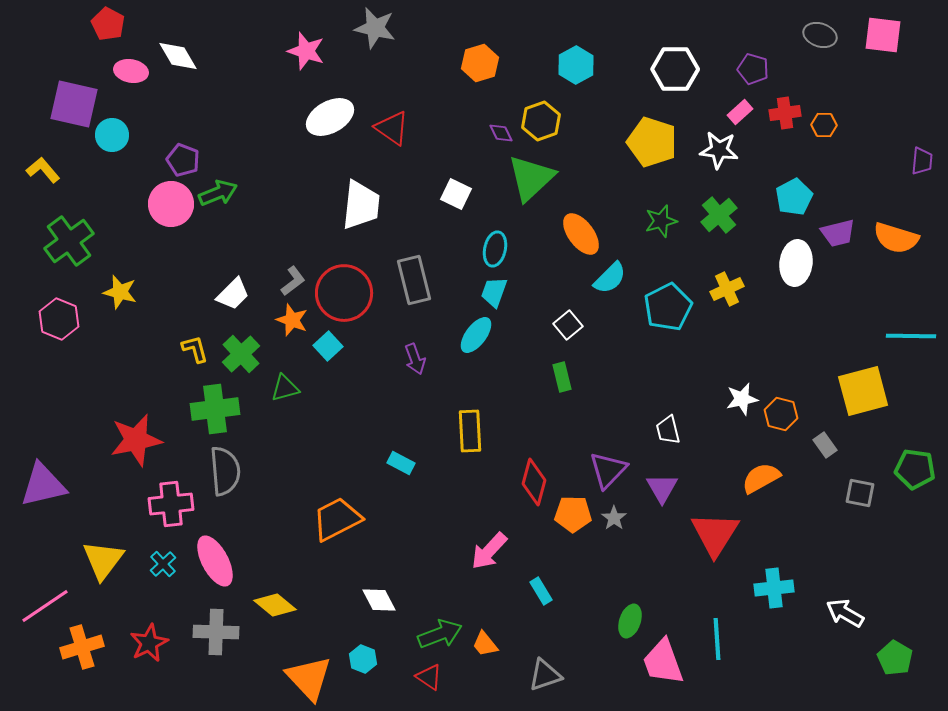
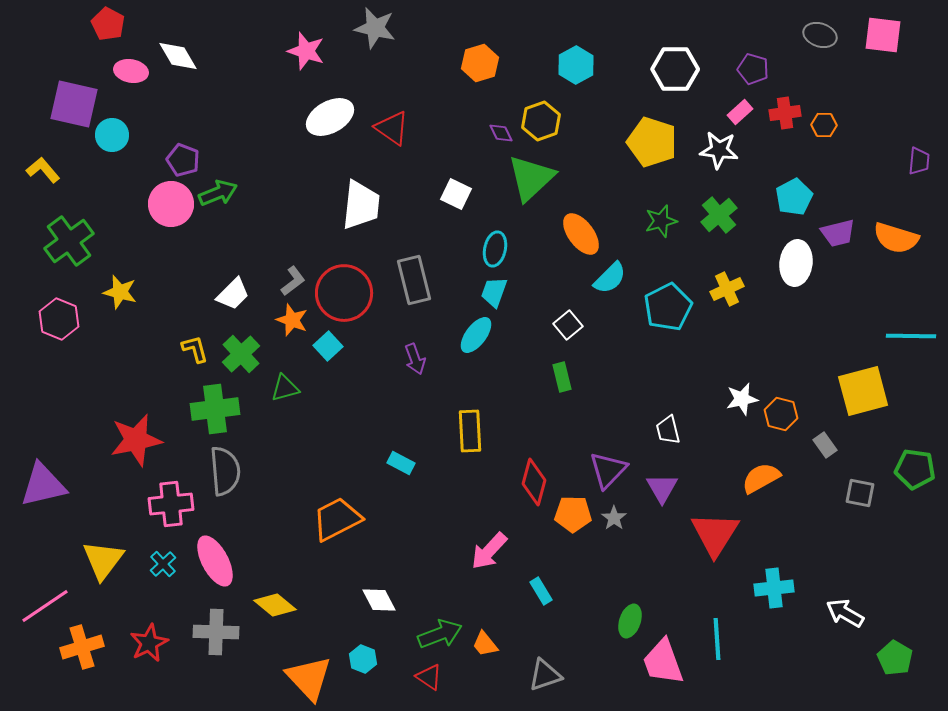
purple trapezoid at (922, 161): moved 3 px left
